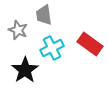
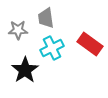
gray trapezoid: moved 2 px right, 3 px down
gray star: rotated 24 degrees counterclockwise
